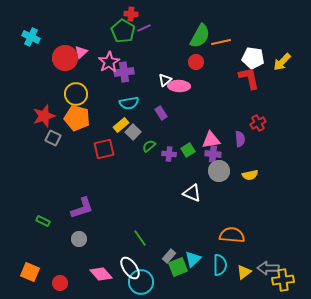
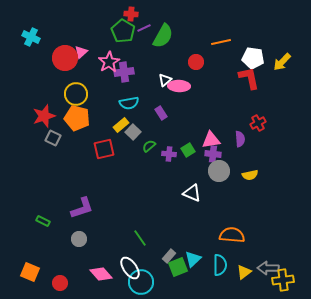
green semicircle at (200, 36): moved 37 px left
